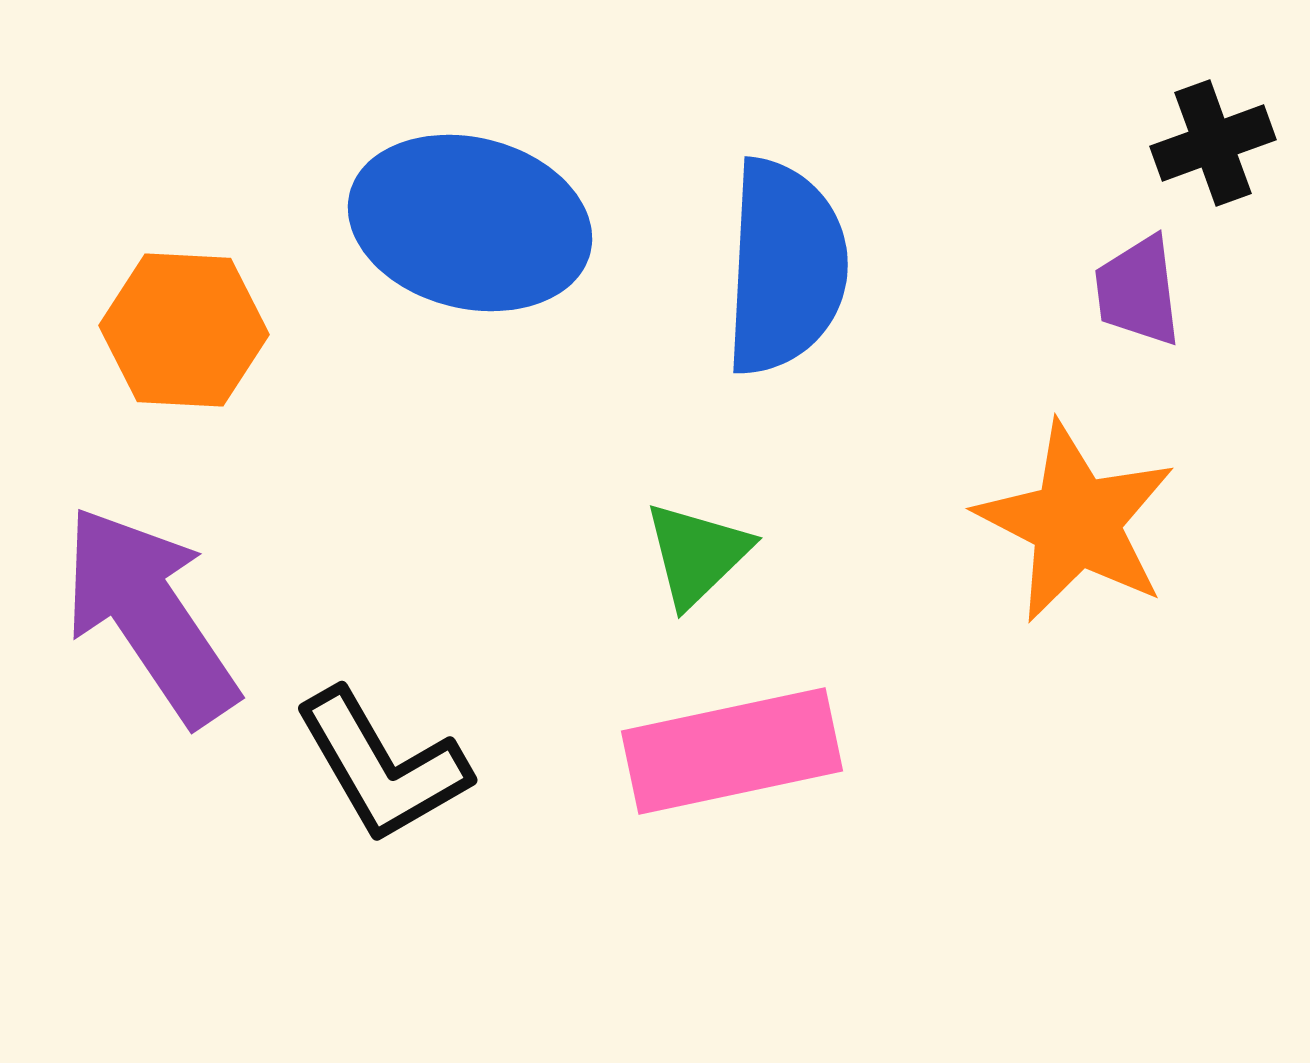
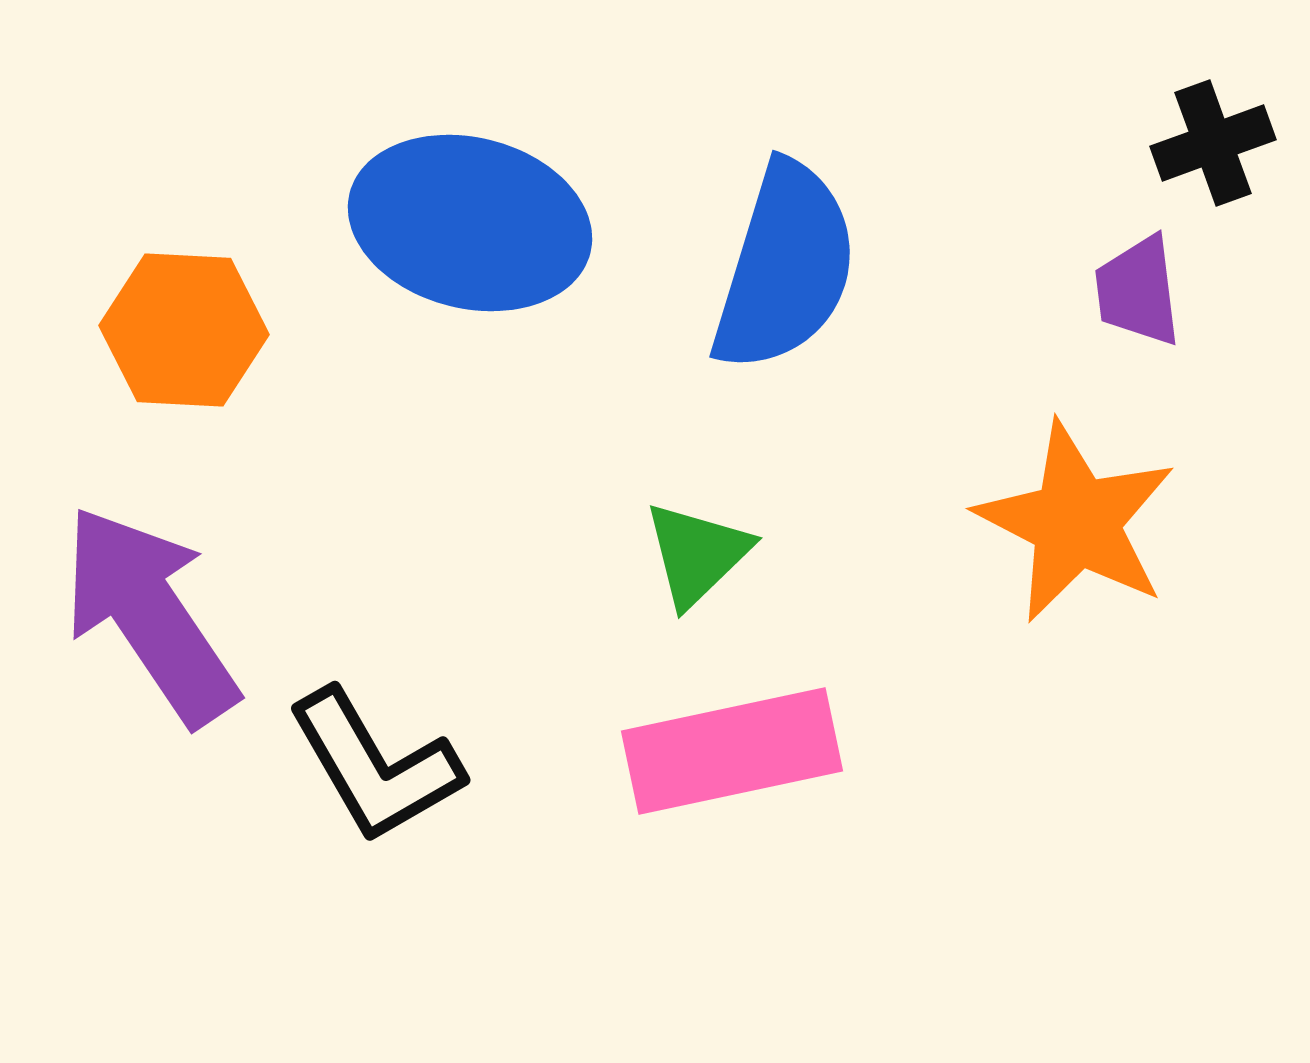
blue semicircle: rotated 14 degrees clockwise
black L-shape: moved 7 px left
